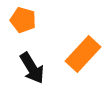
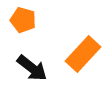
black arrow: rotated 20 degrees counterclockwise
